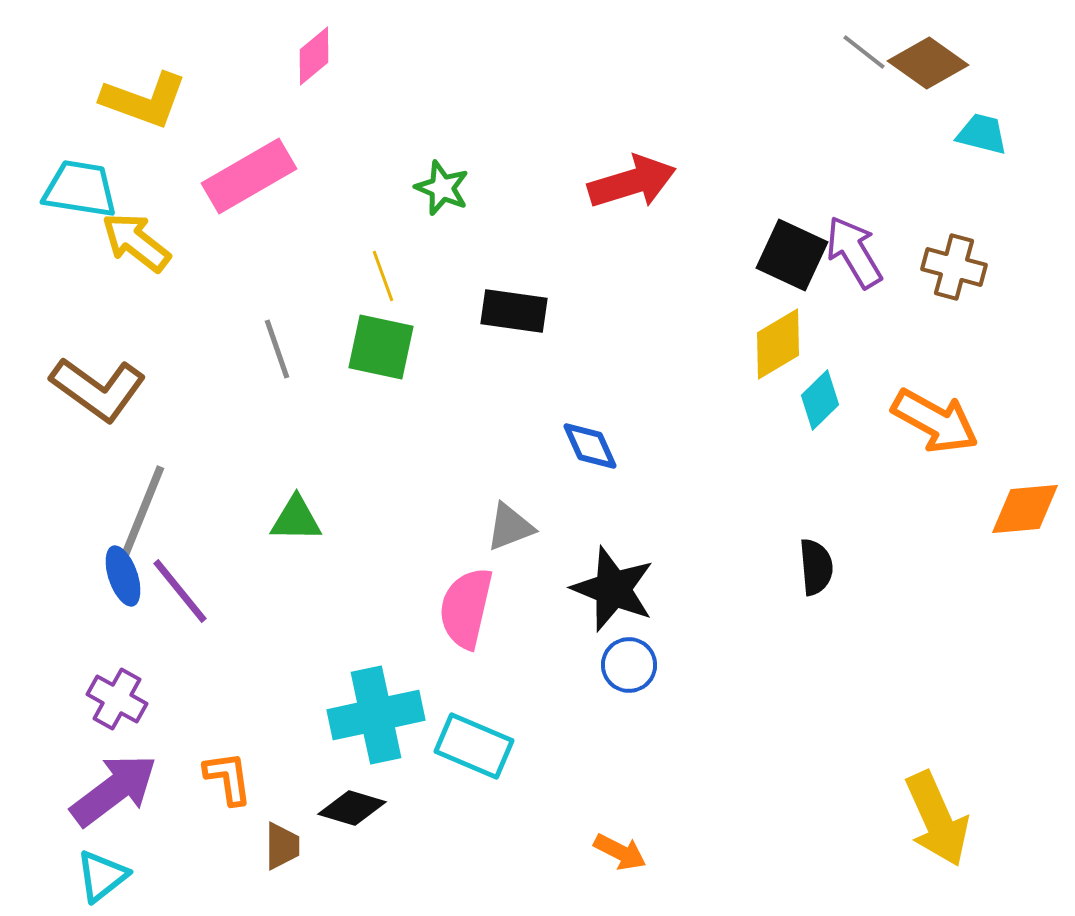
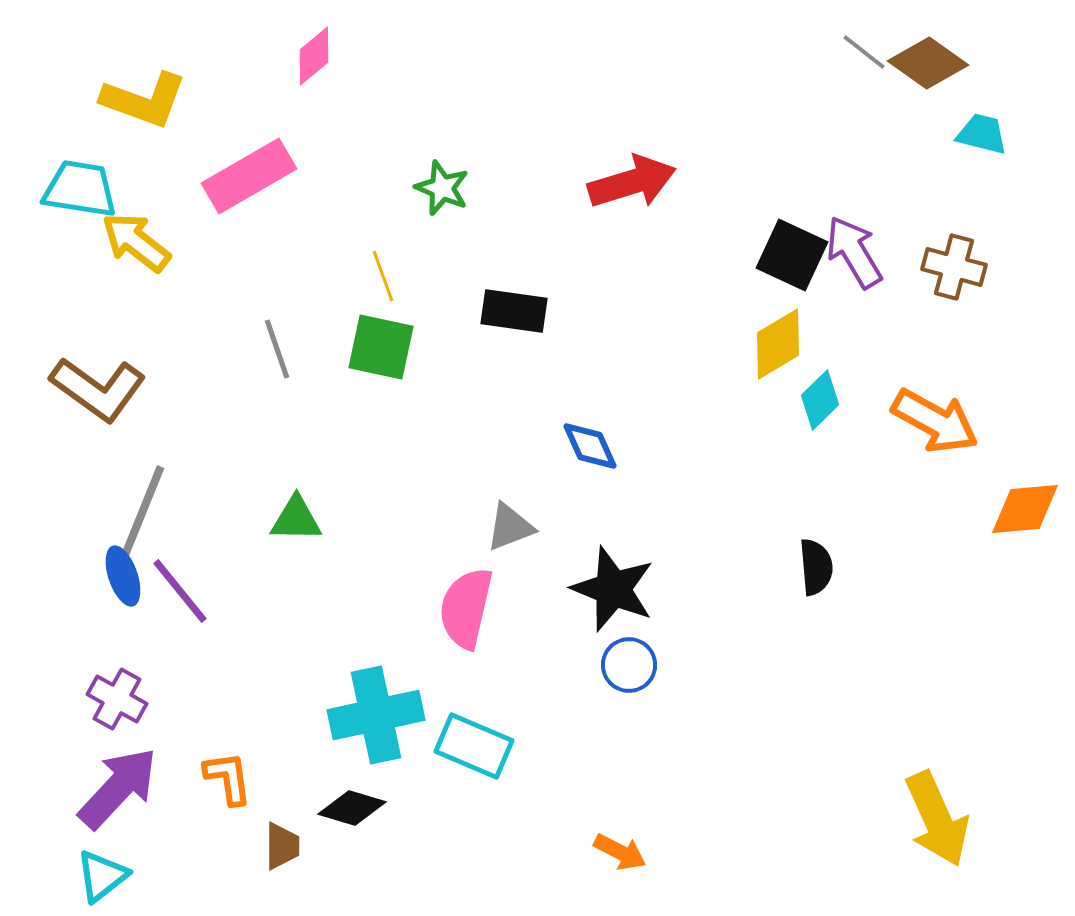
purple arrow at (114, 790): moved 4 px right, 2 px up; rotated 10 degrees counterclockwise
